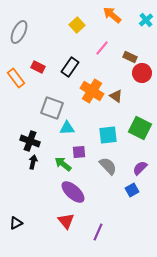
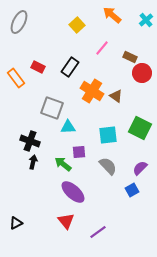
gray ellipse: moved 10 px up
cyan triangle: moved 1 px right, 1 px up
purple line: rotated 30 degrees clockwise
